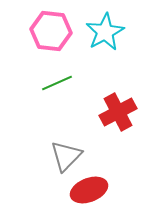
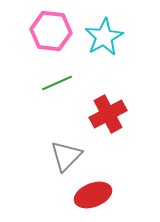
cyan star: moved 1 px left, 5 px down
red cross: moved 10 px left, 2 px down
red ellipse: moved 4 px right, 5 px down
